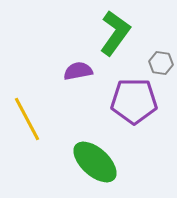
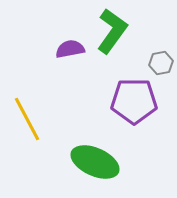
green L-shape: moved 3 px left, 2 px up
gray hexagon: rotated 20 degrees counterclockwise
purple semicircle: moved 8 px left, 22 px up
green ellipse: rotated 18 degrees counterclockwise
